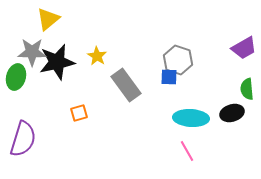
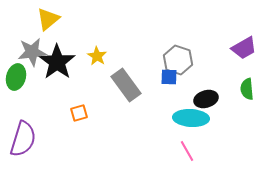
gray star: rotated 8 degrees counterclockwise
black star: rotated 24 degrees counterclockwise
black ellipse: moved 26 px left, 14 px up
